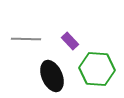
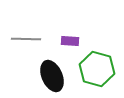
purple rectangle: rotated 42 degrees counterclockwise
green hexagon: rotated 12 degrees clockwise
